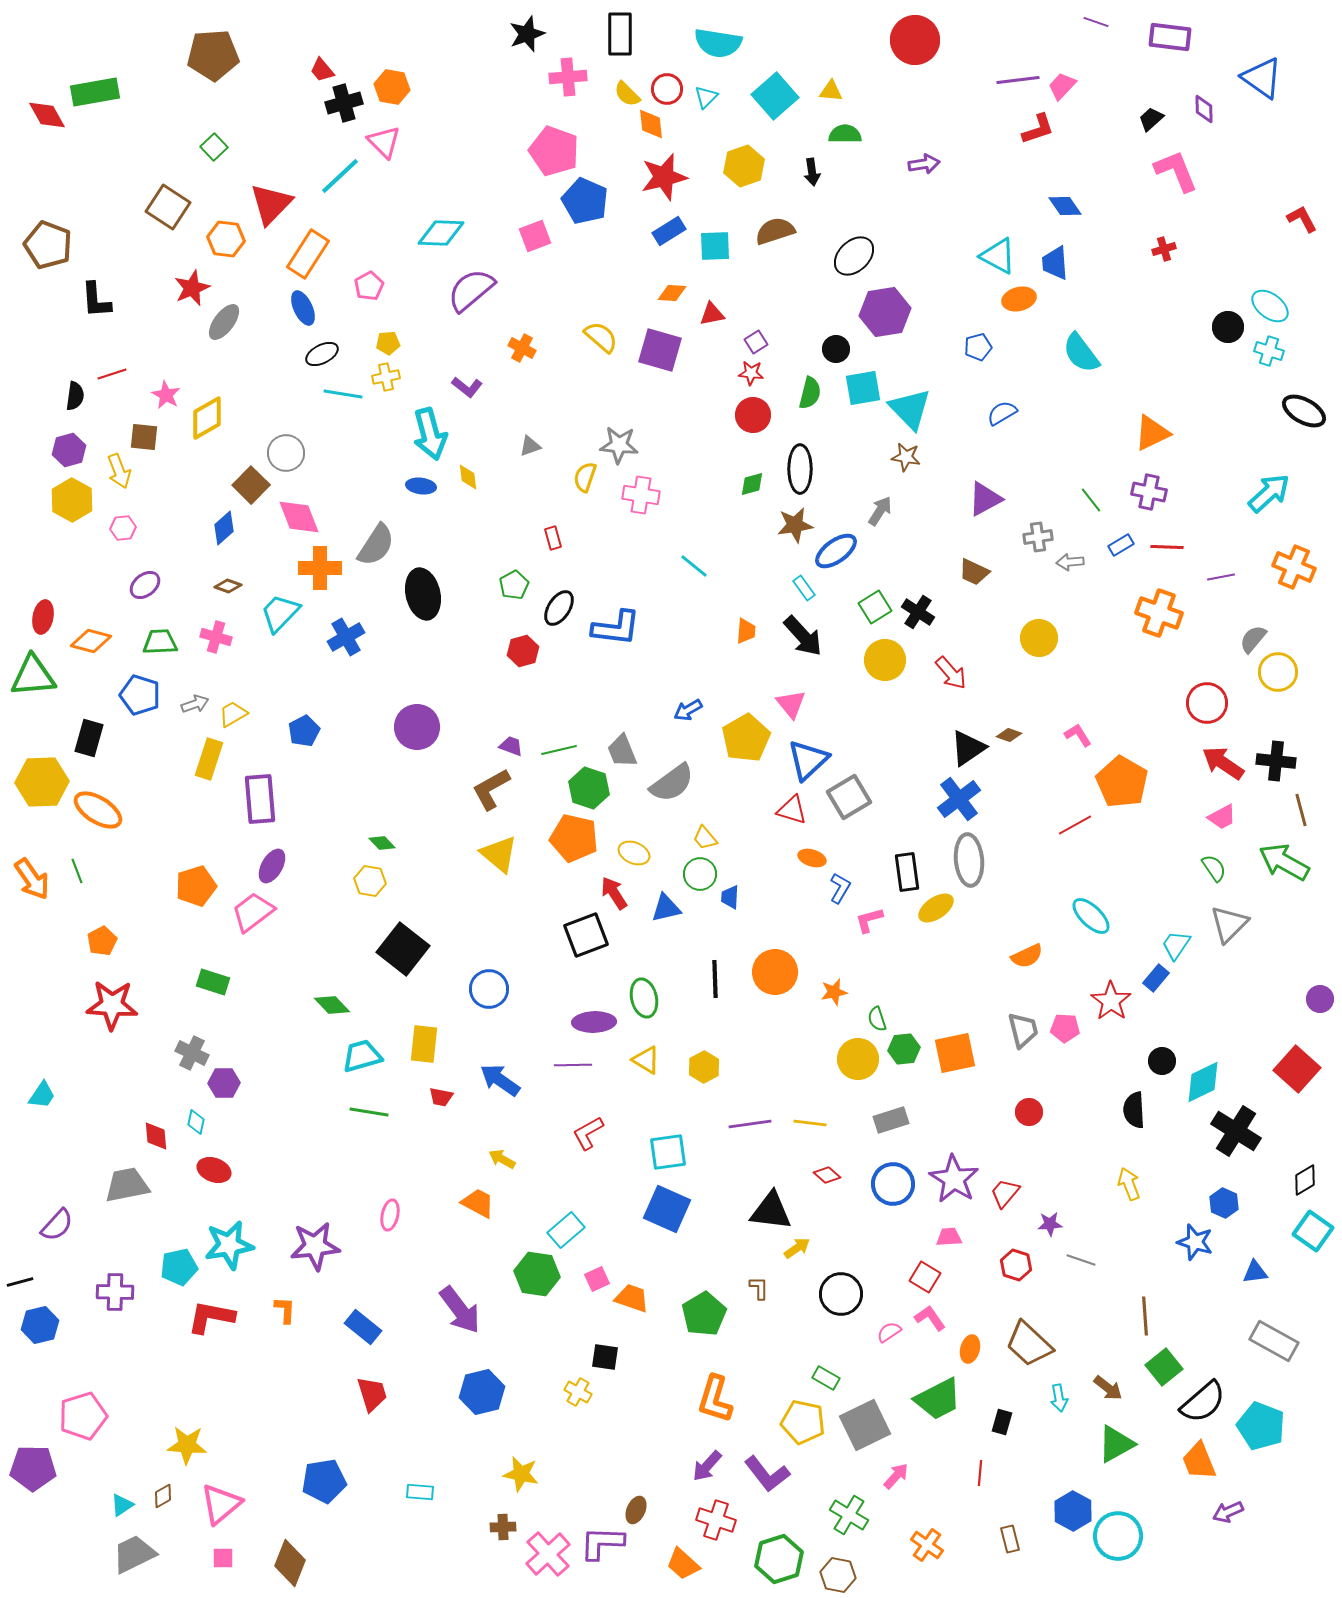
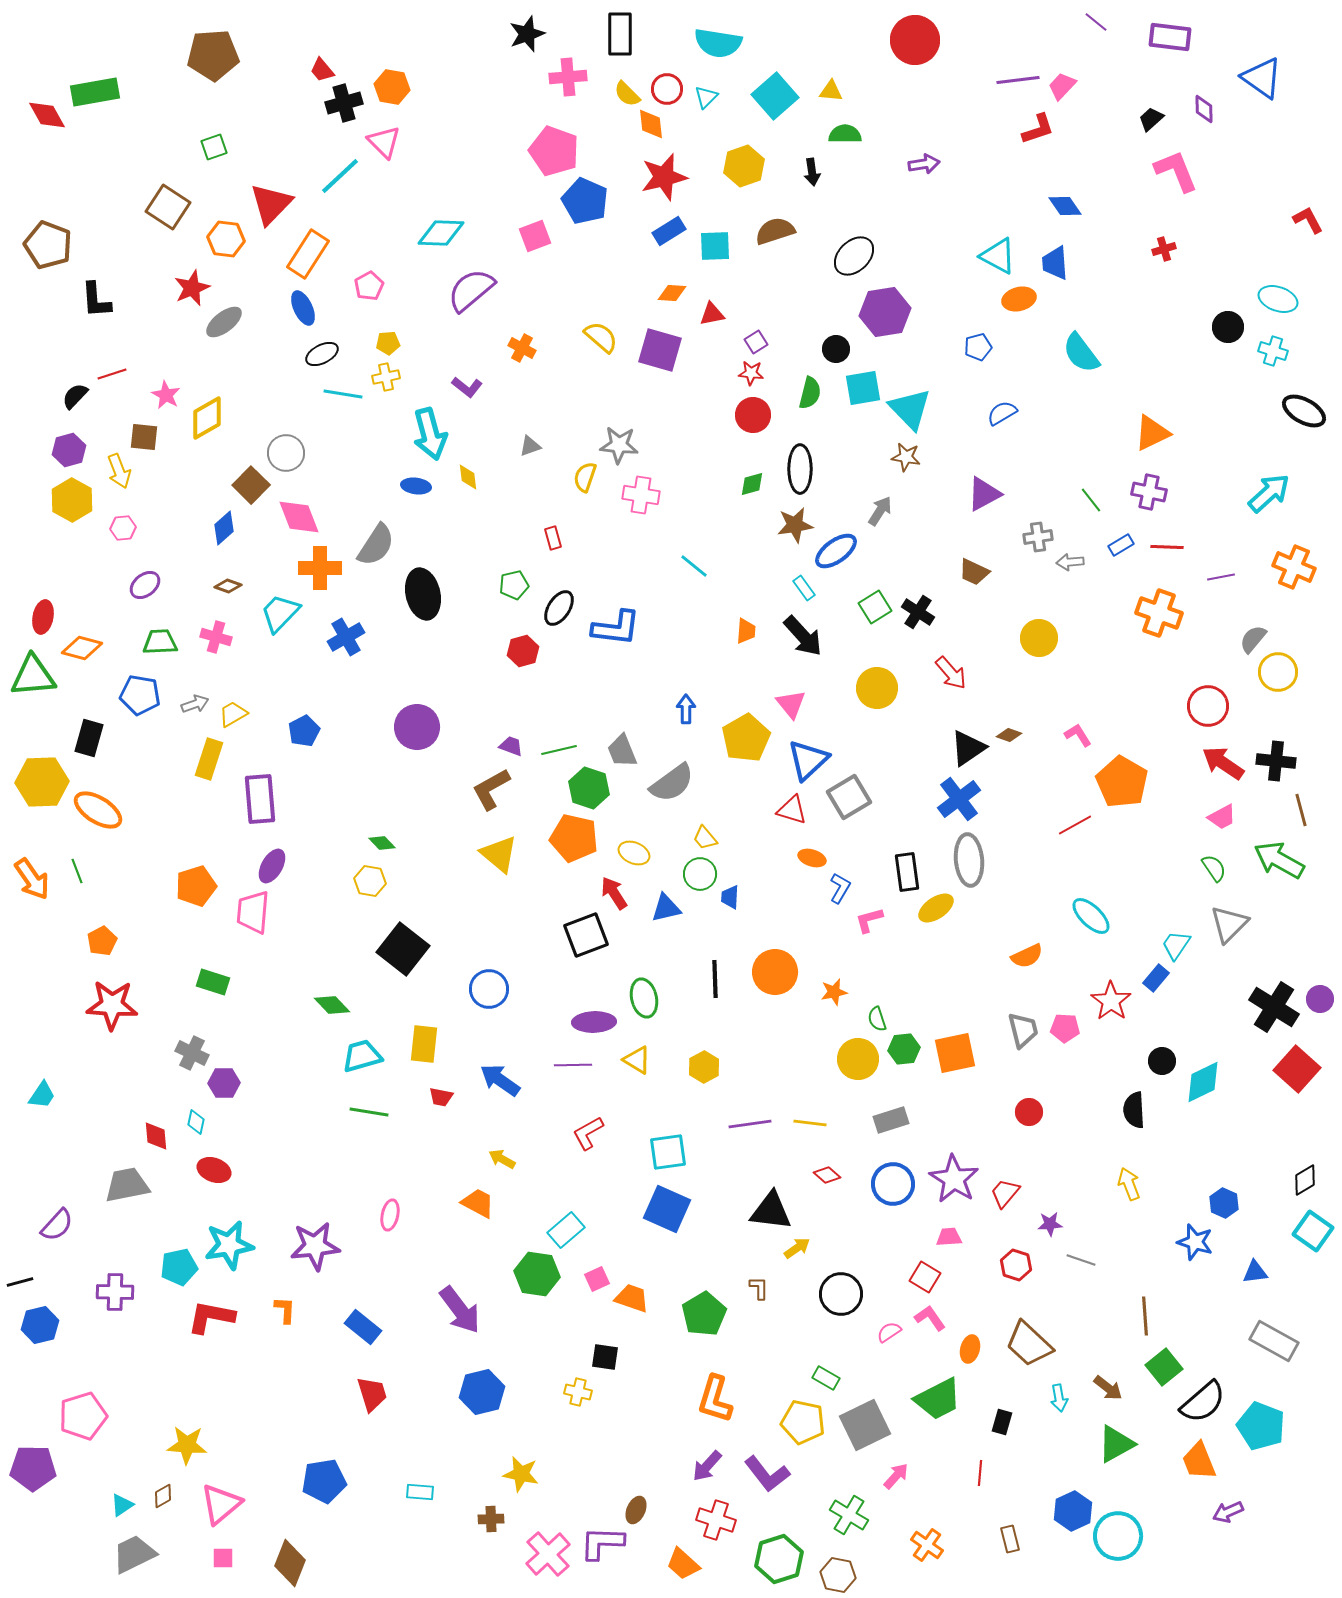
purple line at (1096, 22): rotated 20 degrees clockwise
green square at (214, 147): rotated 24 degrees clockwise
red L-shape at (1302, 219): moved 6 px right, 1 px down
cyan ellipse at (1270, 306): moved 8 px right, 7 px up; rotated 18 degrees counterclockwise
gray ellipse at (224, 322): rotated 15 degrees clockwise
cyan cross at (1269, 351): moved 4 px right
black semicircle at (75, 396): rotated 144 degrees counterclockwise
blue ellipse at (421, 486): moved 5 px left
purple triangle at (985, 499): moved 1 px left, 5 px up
green pentagon at (514, 585): rotated 16 degrees clockwise
orange diamond at (91, 641): moved 9 px left, 7 px down
yellow circle at (885, 660): moved 8 px left, 28 px down
blue pentagon at (140, 695): rotated 9 degrees counterclockwise
red circle at (1207, 703): moved 1 px right, 3 px down
blue arrow at (688, 710): moved 2 px left, 1 px up; rotated 120 degrees clockwise
green arrow at (1284, 862): moved 5 px left, 2 px up
pink trapezoid at (253, 912): rotated 48 degrees counterclockwise
yellow triangle at (646, 1060): moved 9 px left
black cross at (1236, 1131): moved 38 px right, 124 px up
yellow cross at (578, 1392): rotated 16 degrees counterclockwise
blue hexagon at (1073, 1511): rotated 6 degrees clockwise
brown cross at (503, 1527): moved 12 px left, 8 px up
